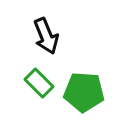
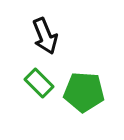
black arrow: moved 1 px left
